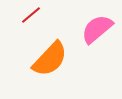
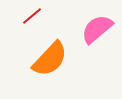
red line: moved 1 px right, 1 px down
